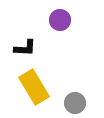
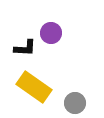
purple circle: moved 9 px left, 13 px down
yellow rectangle: rotated 24 degrees counterclockwise
